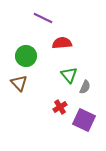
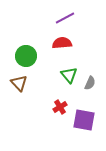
purple line: moved 22 px right; rotated 54 degrees counterclockwise
gray semicircle: moved 5 px right, 4 px up
purple square: rotated 15 degrees counterclockwise
